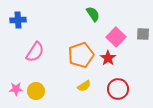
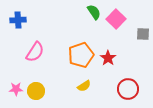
green semicircle: moved 1 px right, 2 px up
pink square: moved 18 px up
red circle: moved 10 px right
